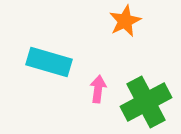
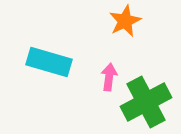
pink arrow: moved 11 px right, 12 px up
